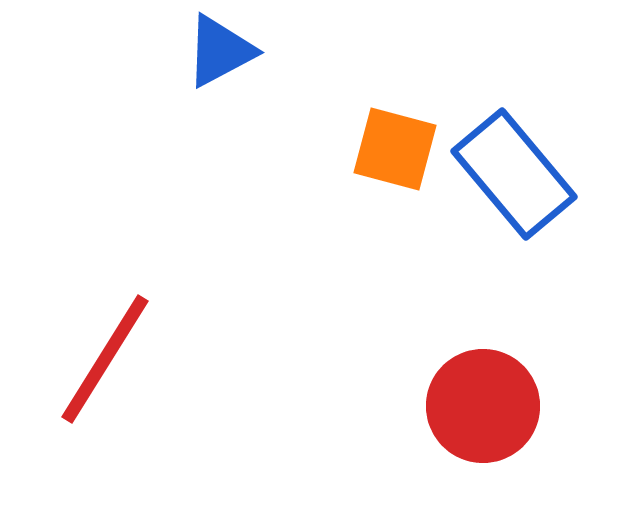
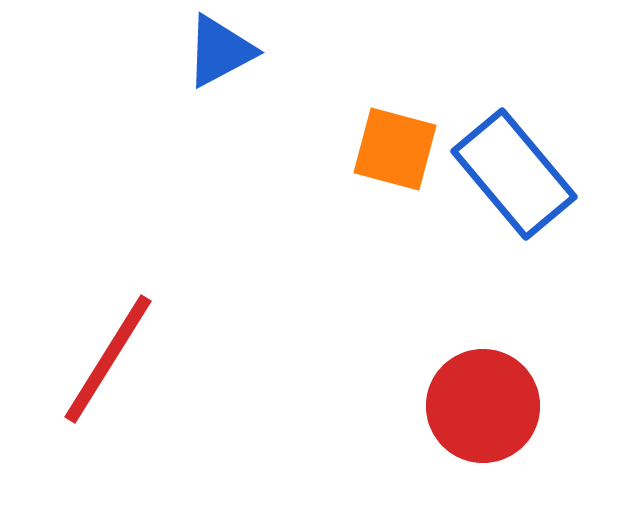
red line: moved 3 px right
